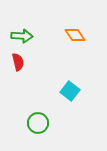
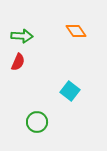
orange diamond: moved 1 px right, 4 px up
red semicircle: rotated 36 degrees clockwise
green circle: moved 1 px left, 1 px up
